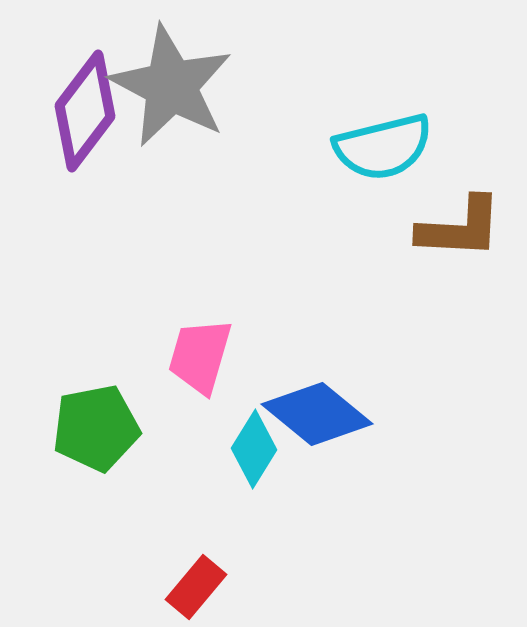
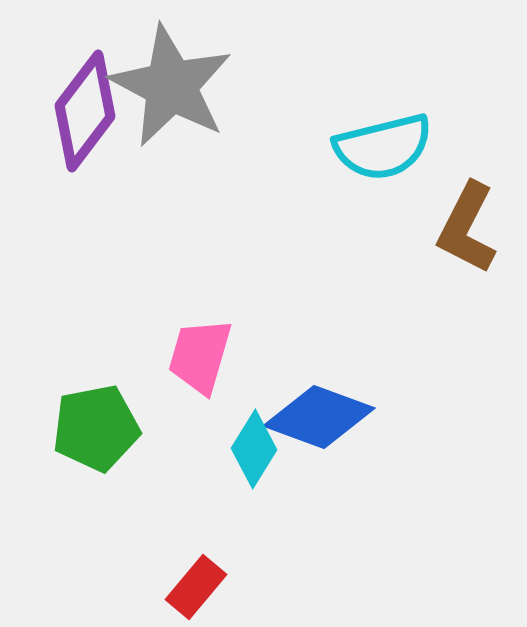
brown L-shape: moved 7 px right; rotated 114 degrees clockwise
blue diamond: moved 2 px right, 3 px down; rotated 19 degrees counterclockwise
